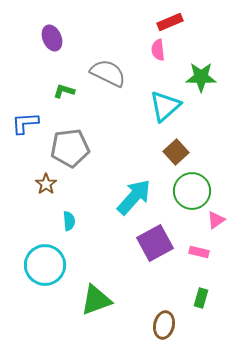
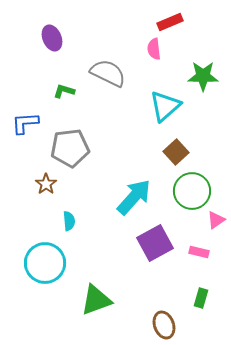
pink semicircle: moved 4 px left, 1 px up
green star: moved 2 px right, 1 px up
cyan circle: moved 2 px up
brown ellipse: rotated 32 degrees counterclockwise
